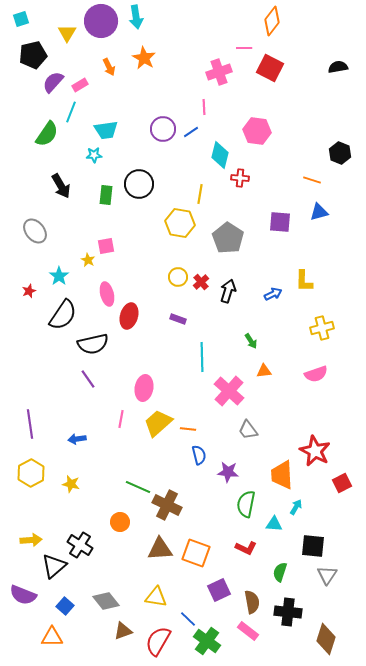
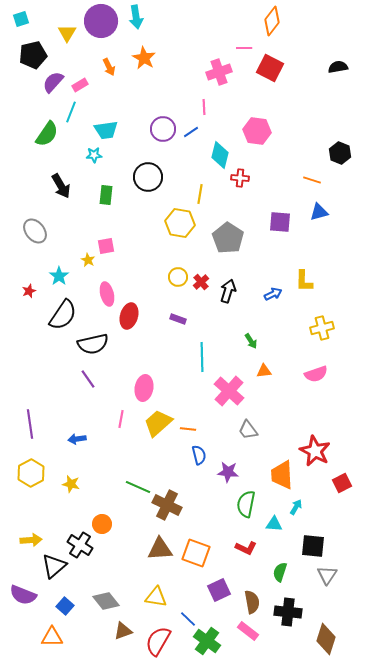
black circle at (139, 184): moved 9 px right, 7 px up
orange circle at (120, 522): moved 18 px left, 2 px down
